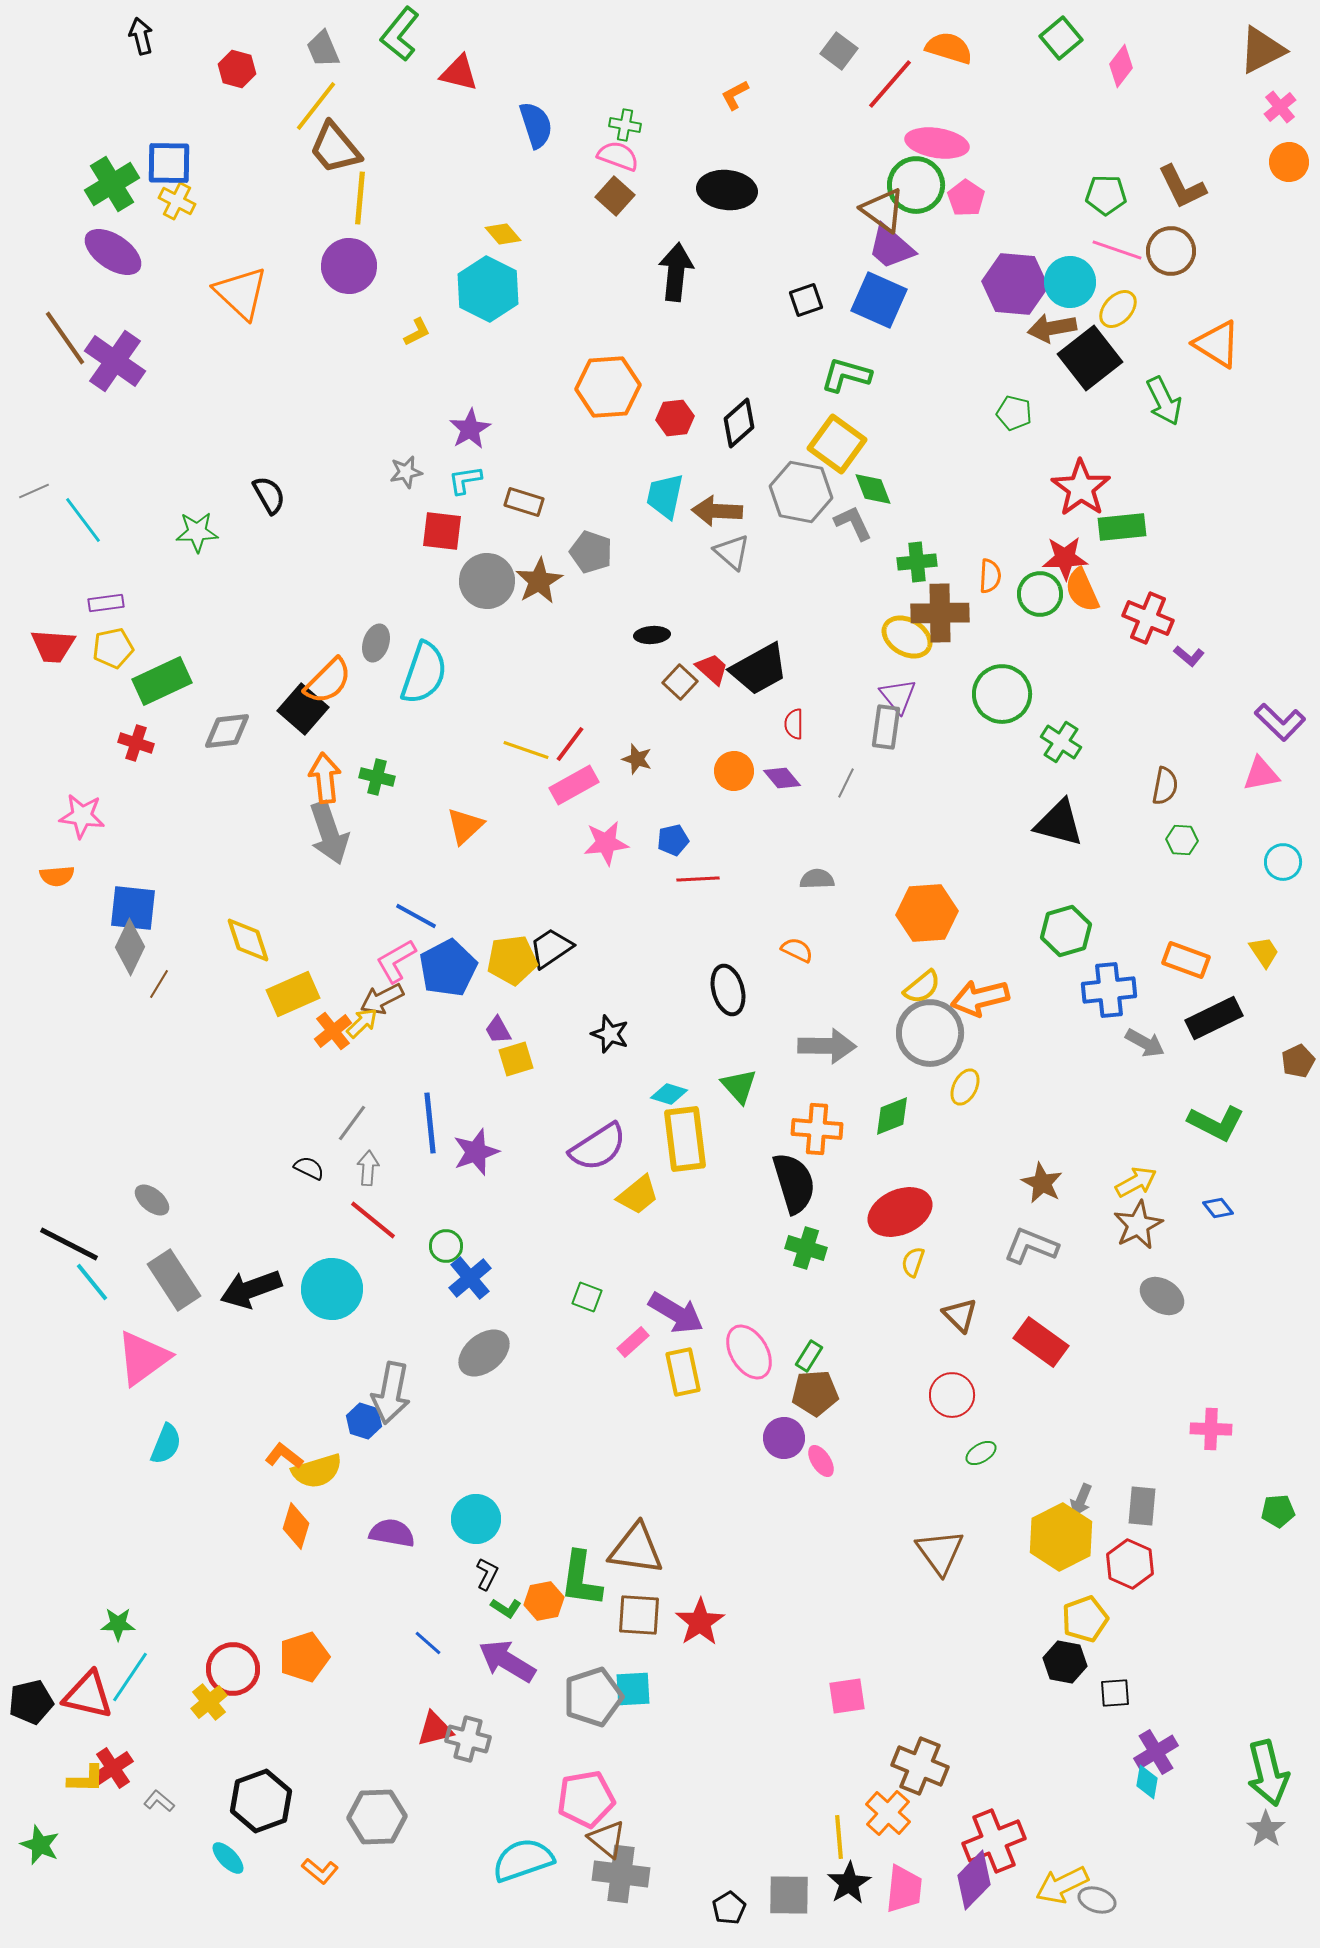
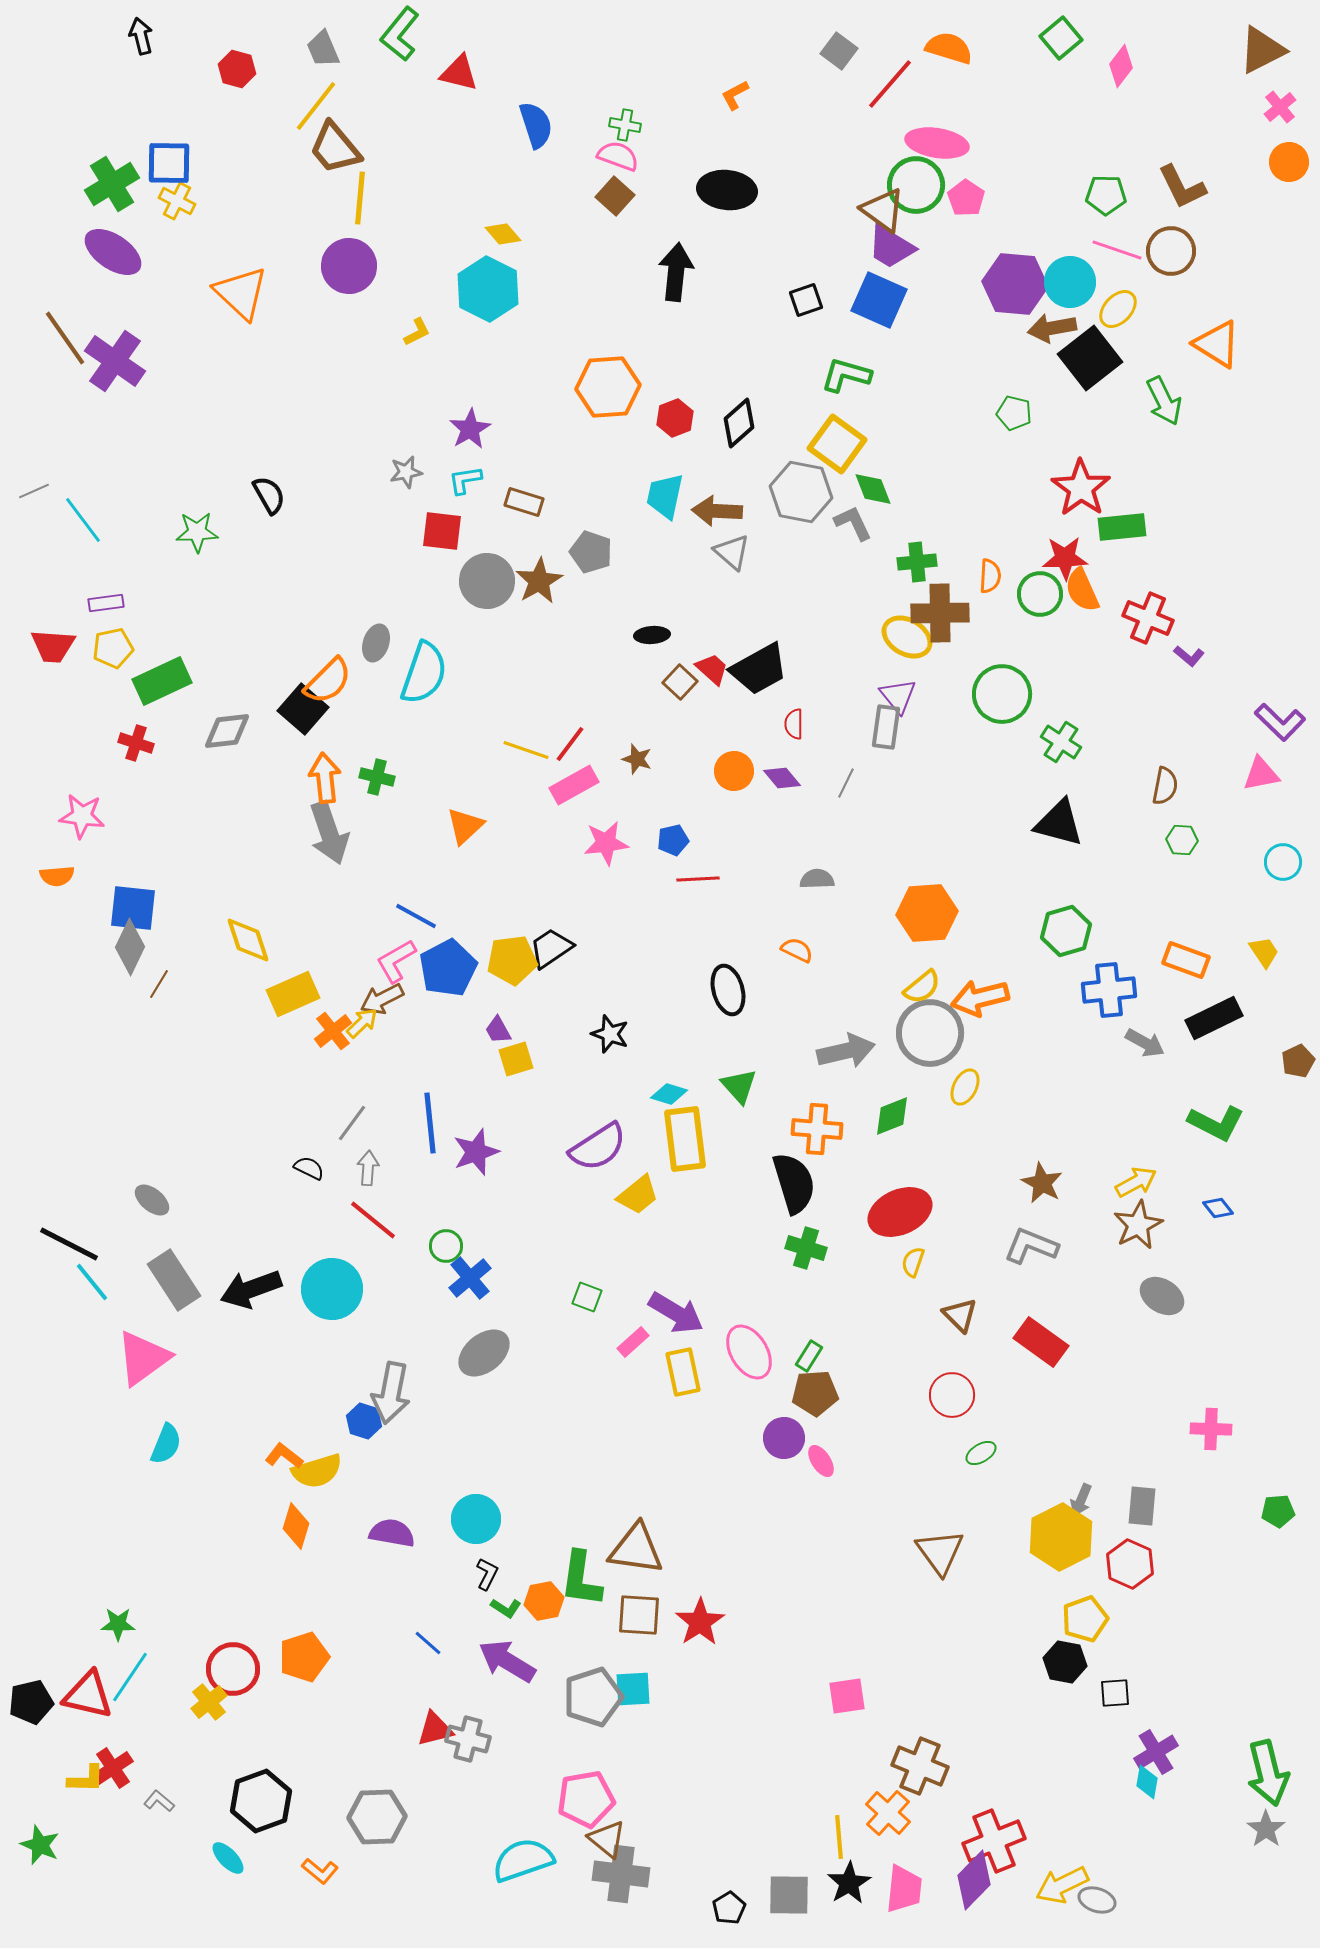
purple trapezoid at (891, 247): rotated 10 degrees counterclockwise
red hexagon at (675, 418): rotated 15 degrees counterclockwise
gray arrow at (827, 1046): moved 19 px right, 5 px down; rotated 14 degrees counterclockwise
